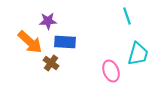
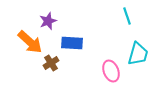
purple star: rotated 18 degrees counterclockwise
blue rectangle: moved 7 px right, 1 px down
brown cross: rotated 21 degrees clockwise
